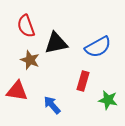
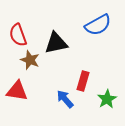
red semicircle: moved 8 px left, 9 px down
blue semicircle: moved 22 px up
green star: moved 1 px left, 1 px up; rotated 30 degrees clockwise
blue arrow: moved 13 px right, 6 px up
